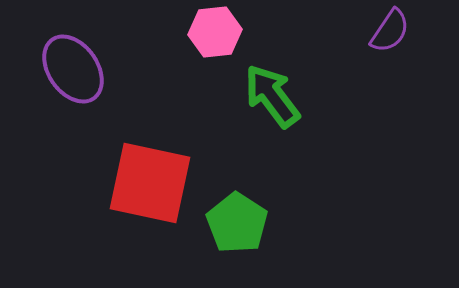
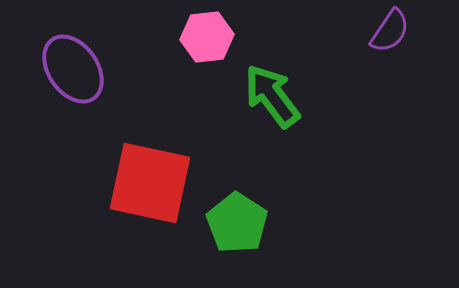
pink hexagon: moved 8 px left, 5 px down
